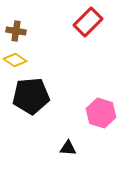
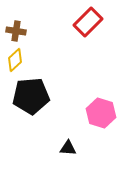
yellow diamond: rotated 75 degrees counterclockwise
